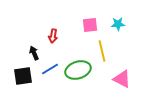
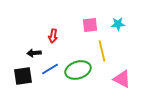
black arrow: rotated 72 degrees counterclockwise
